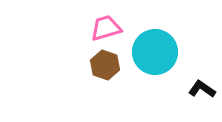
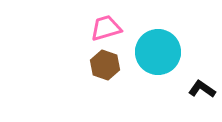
cyan circle: moved 3 px right
